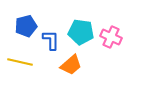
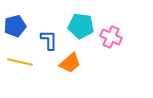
blue pentagon: moved 11 px left
cyan pentagon: moved 6 px up
blue L-shape: moved 2 px left
orange trapezoid: moved 1 px left, 2 px up
